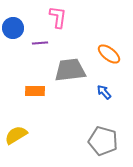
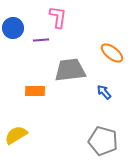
purple line: moved 1 px right, 3 px up
orange ellipse: moved 3 px right, 1 px up
